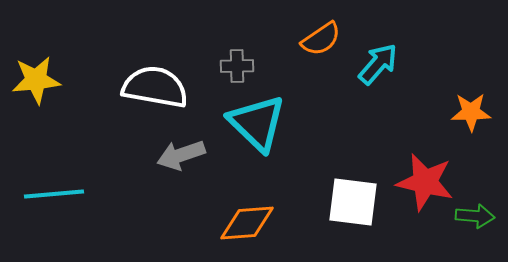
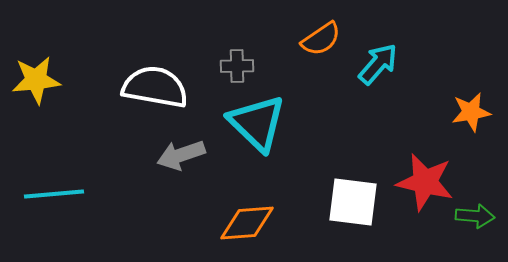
orange star: rotated 9 degrees counterclockwise
